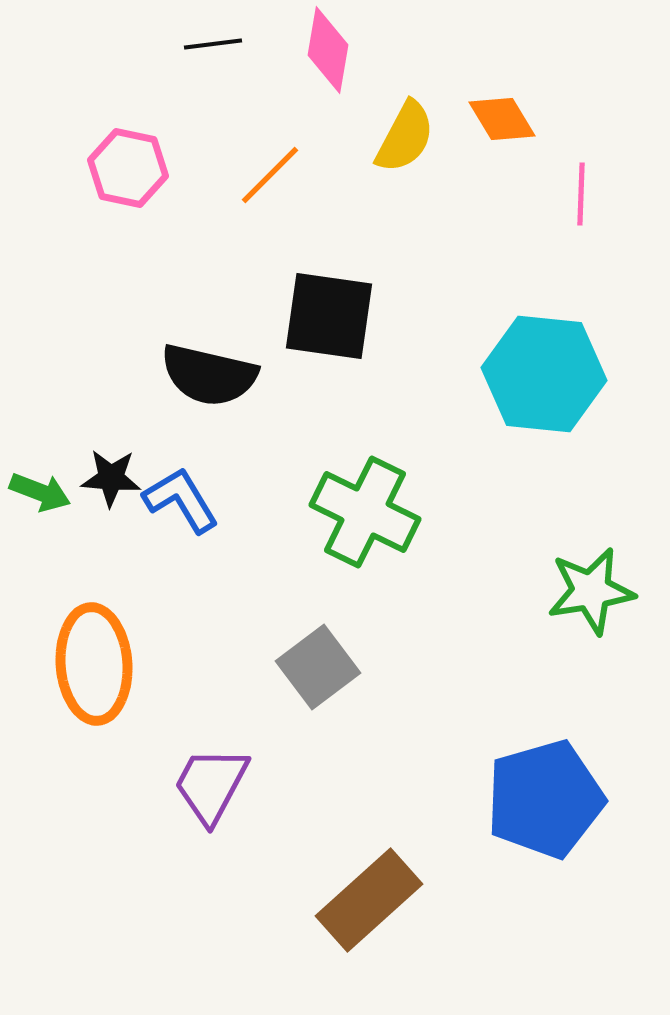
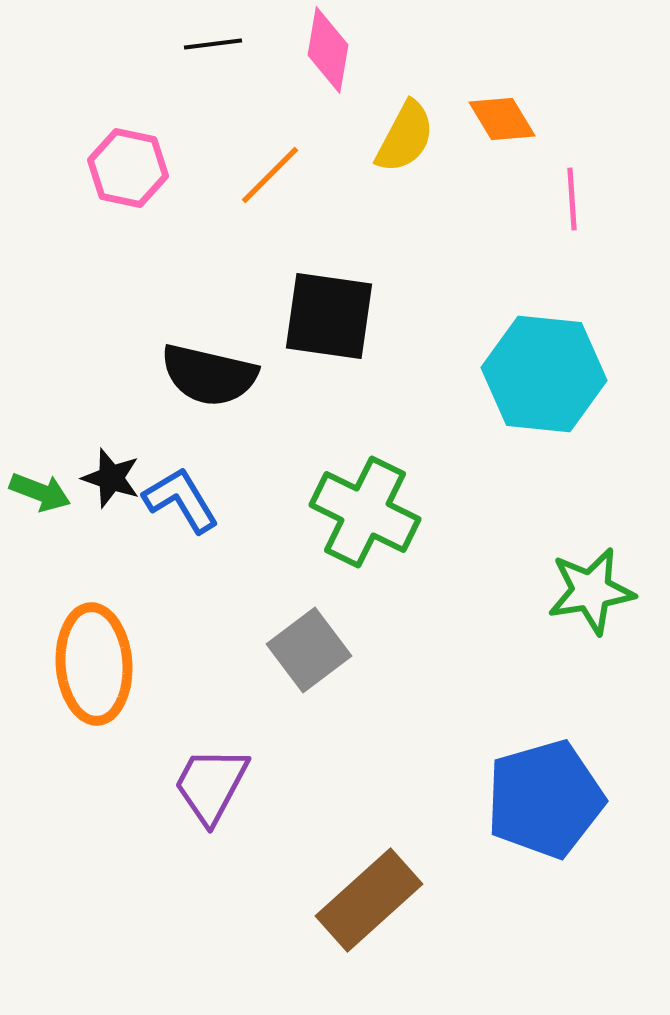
pink line: moved 9 px left, 5 px down; rotated 6 degrees counterclockwise
black star: rotated 14 degrees clockwise
gray square: moved 9 px left, 17 px up
